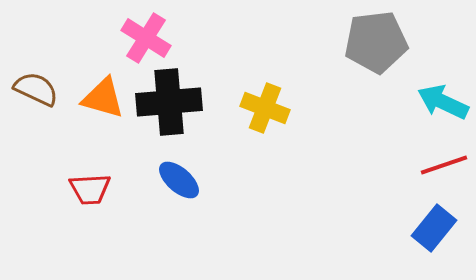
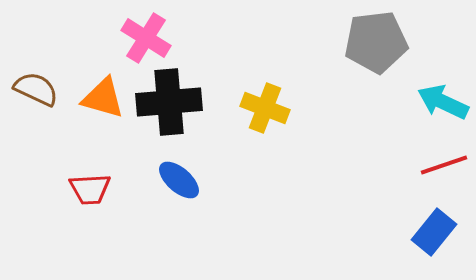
blue rectangle: moved 4 px down
